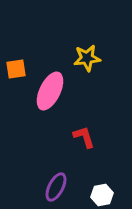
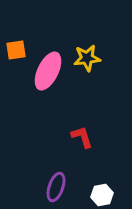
orange square: moved 19 px up
pink ellipse: moved 2 px left, 20 px up
red L-shape: moved 2 px left
purple ellipse: rotated 8 degrees counterclockwise
